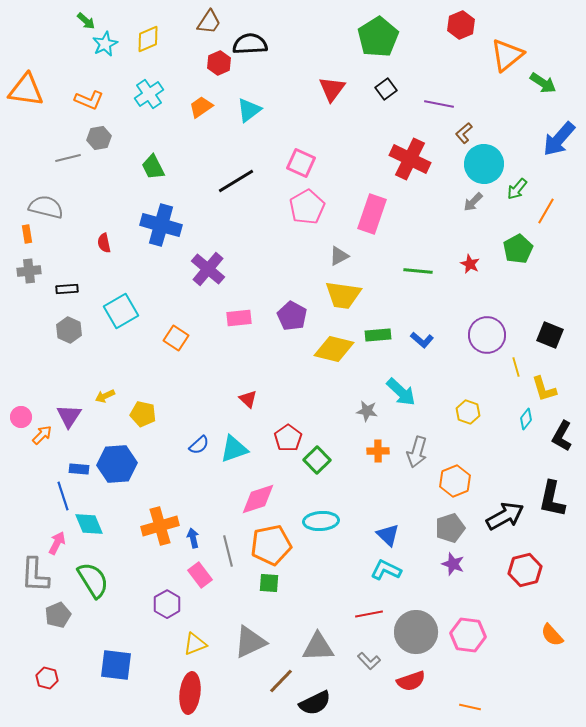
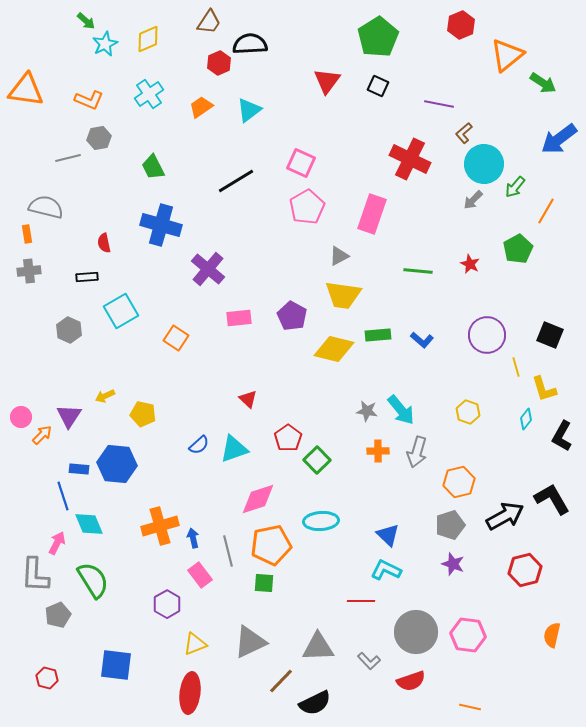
red triangle at (332, 89): moved 5 px left, 8 px up
black square at (386, 89): moved 8 px left, 3 px up; rotated 30 degrees counterclockwise
blue arrow at (559, 139): rotated 12 degrees clockwise
green arrow at (517, 189): moved 2 px left, 2 px up
gray arrow at (473, 202): moved 2 px up
black rectangle at (67, 289): moved 20 px right, 12 px up
cyan arrow at (401, 392): moved 18 px down; rotated 8 degrees clockwise
blue hexagon at (117, 464): rotated 9 degrees clockwise
orange hexagon at (455, 481): moved 4 px right, 1 px down; rotated 8 degrees clockwise
black L-shape at (552, 499): rotated 138 degrees clockwise
gray pentagon at (450, 528): moved 3 px up
green square at (269, 583): moved 5 px left
red line at (369, 614): moved 8 px left, 13 px up; rotated 12 degrees clockwise
orange semicircle at (552, 635): rotated 55 degrees clockwise
